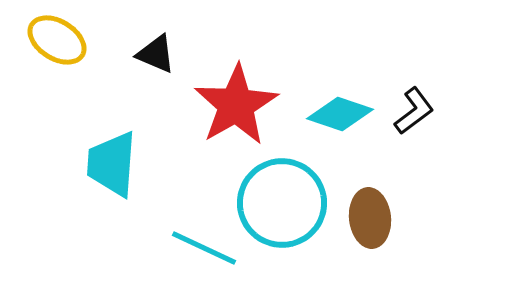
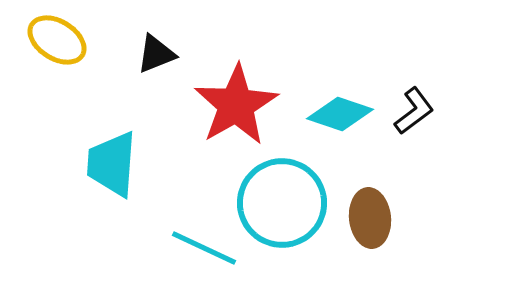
black triangle: rotated 45 degrees counterclockwise
